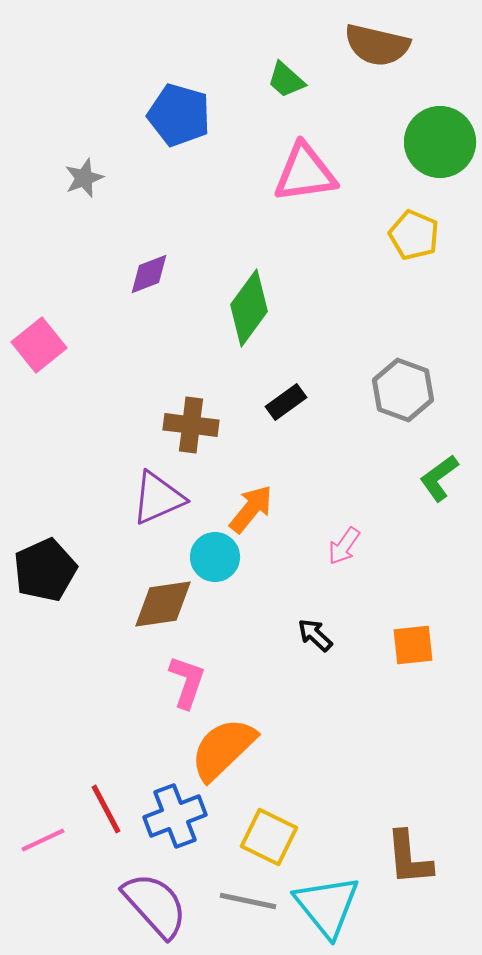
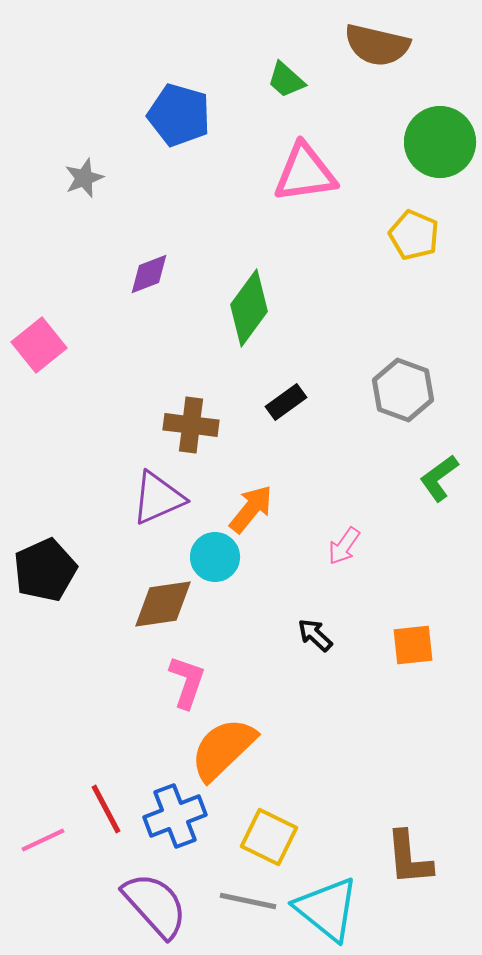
cyan triangle: moved 3 px down; rotated 12 degrees counterclockwise
